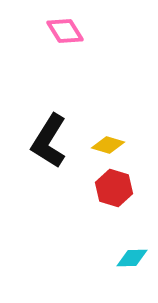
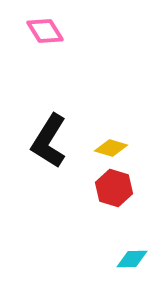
pink diamond: moved 20 px left
yellow diamond: moved 3 px right, 3 px down
cyan diamond: moved 1 px down
